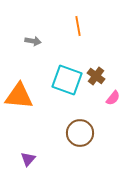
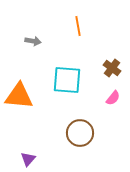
brown cross: moved 16 px right, 8 px up
cyan square: rotated 16 degrees counterclockwise
